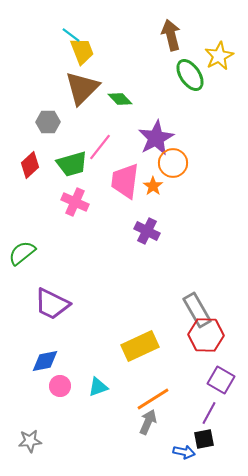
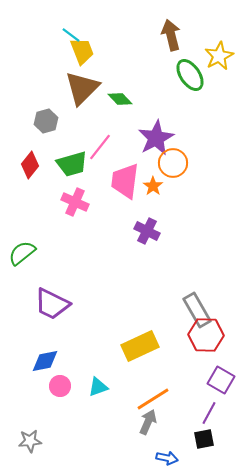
gray hexagon: moved 2 px left, 1 px up; rotated 15 degrees counterclockwise
red diamond: rotated 8 degrees counterclockwise
blue arrow: moved 17 px left, 6 px down
